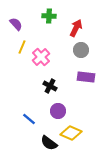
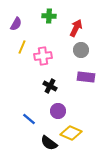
purple semicircle: rotated 72 degrees clockwise
pink cross: moved 2 px right, 1 px up; rotated 36 degrees clockwise
